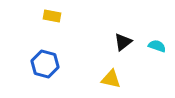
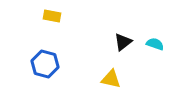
cyan semicircle: moved 2 px left, 2 px up
